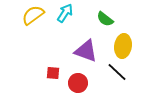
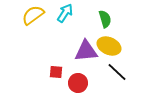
green semicircle: rotated 144 degrees counterclockwise
yellow ellipse: moved 14 px left; rotated 75 degrees counterclockwise
purple triangle: rotated 25 degrees counterclockwise
red square: moved 3 px right, 1 px up
